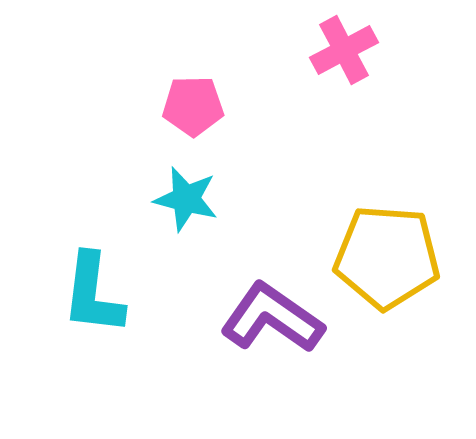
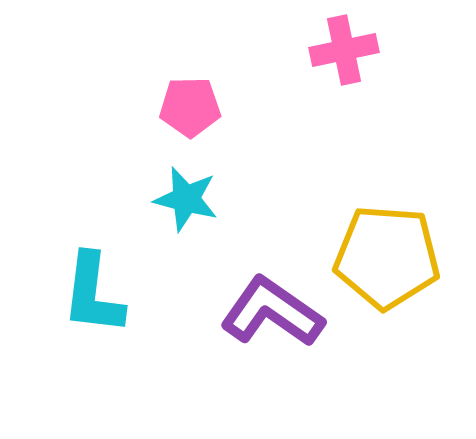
pink cross: rotated 16 degrees clockwise
pink pentagon: moved 3 px left, 1 px down
purple L-shape: moved 6 px up
